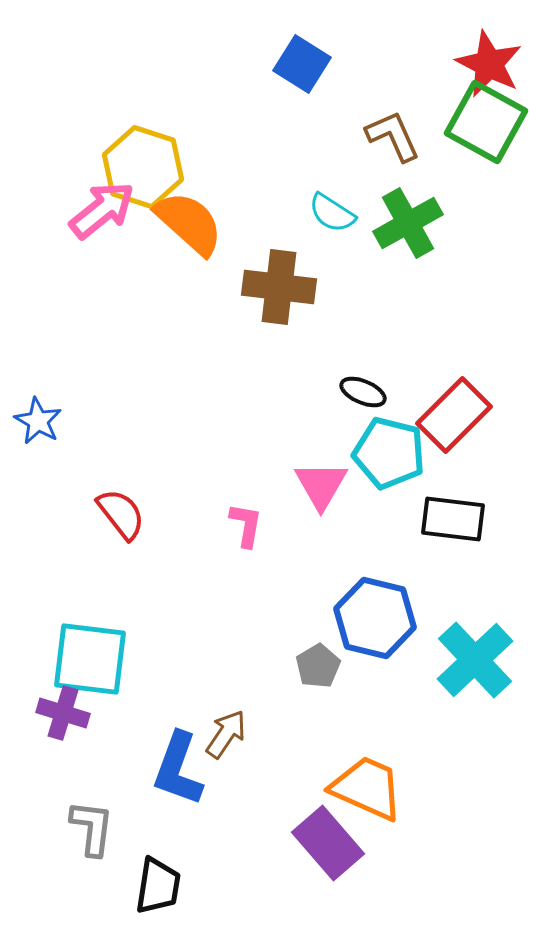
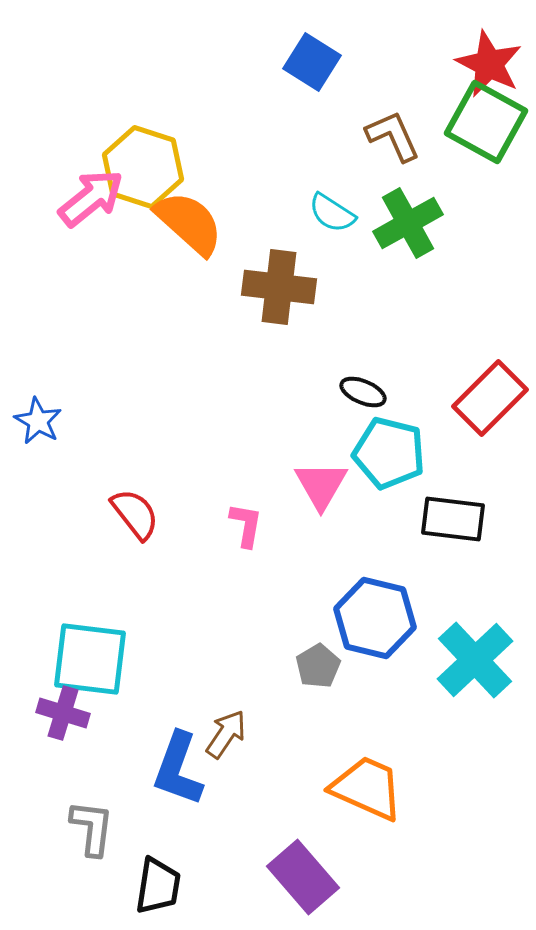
blue square: moved 10 px right, 2 px up
pink arrow: moved 11 px left, 12 px up
red rectangle: moved 36 px right, 17 px up
red semicircle: moved 14 px right
purple rectangle: moved 25 px left, 34 px down
